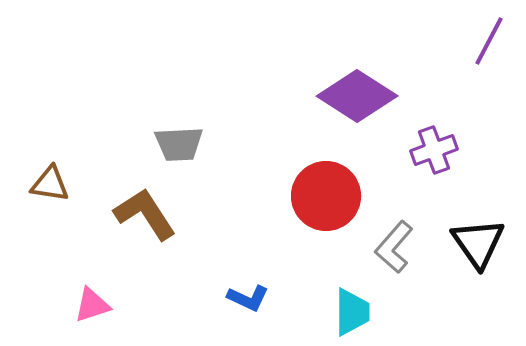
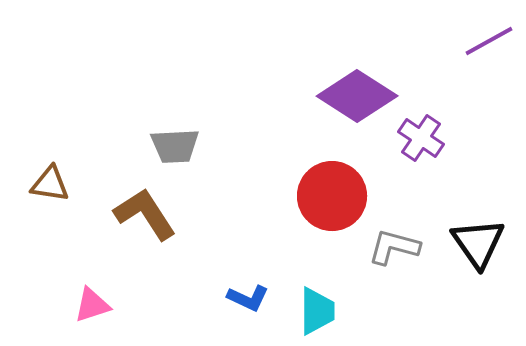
purple line: rotated 33 degrees clockwise
gray trapezoid: moved 4 px left, 2 px down
purple cross: moved 13 px left, 12 px up; rotated 36 degrees counterclockwise
red circle: moved 6 px right
gray L-shape: rotated 64 degrees clockwise
cyan trapezoid: moved 35 px left, 1 px up
